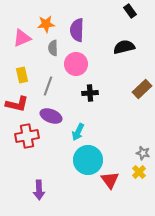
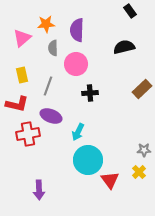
pink triangle: rotated 18 degrees counterclockwise
red cross: moved 1 px right, 2 px up
gray star: moved 1 px right, 3 px up; rotated 16 degrees counterclockwise
